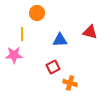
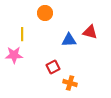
orange circle: moved 8 px right
blue triangle: moved 9 px right
